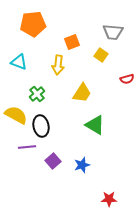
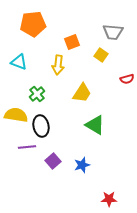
yellow semicircle: rotated 20 degrees counterclockwise
